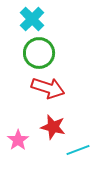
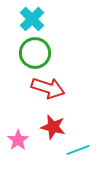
green circle: moved 4 px left
